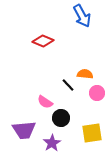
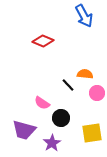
blue arrow: moved 2 px right
pink semicircle: moved 3 px left, 1 px down
purple trapezoid: rotated 20 degrees clockwise
